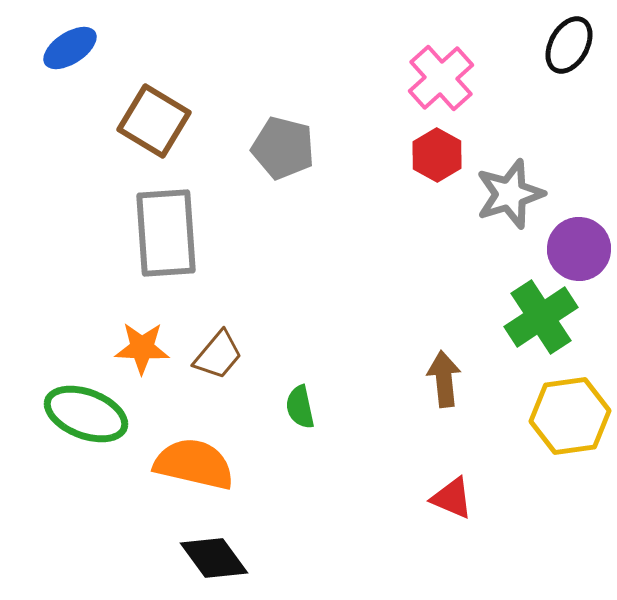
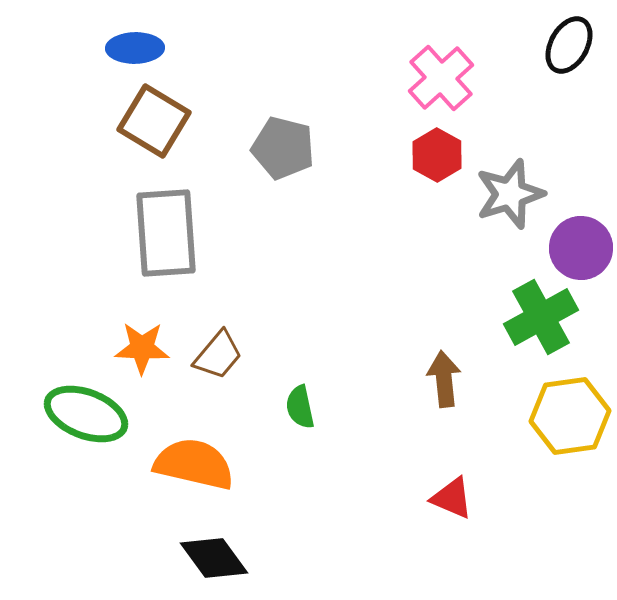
blue ellipse: moved 65 px right; rotated 32 degrees clockwise
purple circle: moved 2 px right, 1 px up
green cross: rotated 4 degrees clockwise
